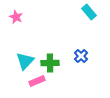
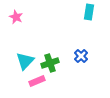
cyan rectangle: rotated 49 degrees clockwise
green cross: rotated 18 degrees counterclockwise
